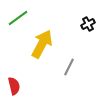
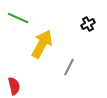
green line: rotated 60 degrees clockwise
